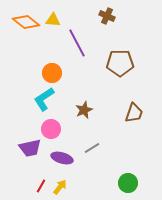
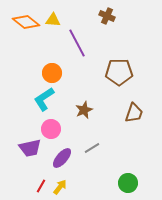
brown pentagon: moved 1 px left, 9 px down
purple ellipse: rotated 65 degrees counterclockwise
